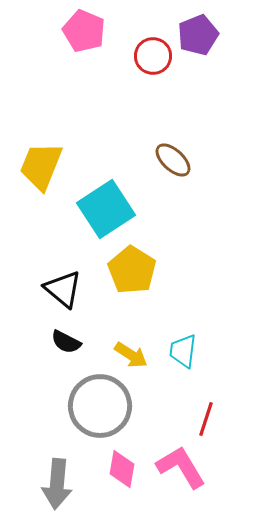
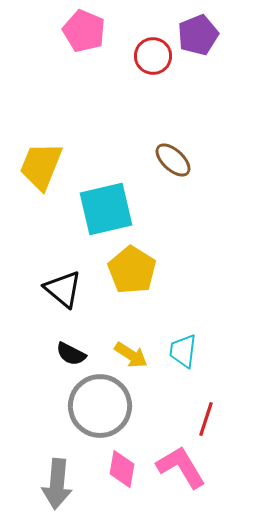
cyan square: rotated 20 degrees clockwise
black semicircle: moved 5 px right, 12 px down
